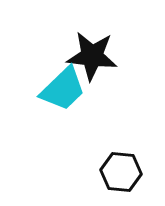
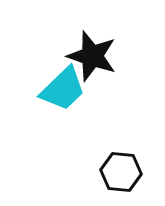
black star: rotated 12 degrees clockwise
